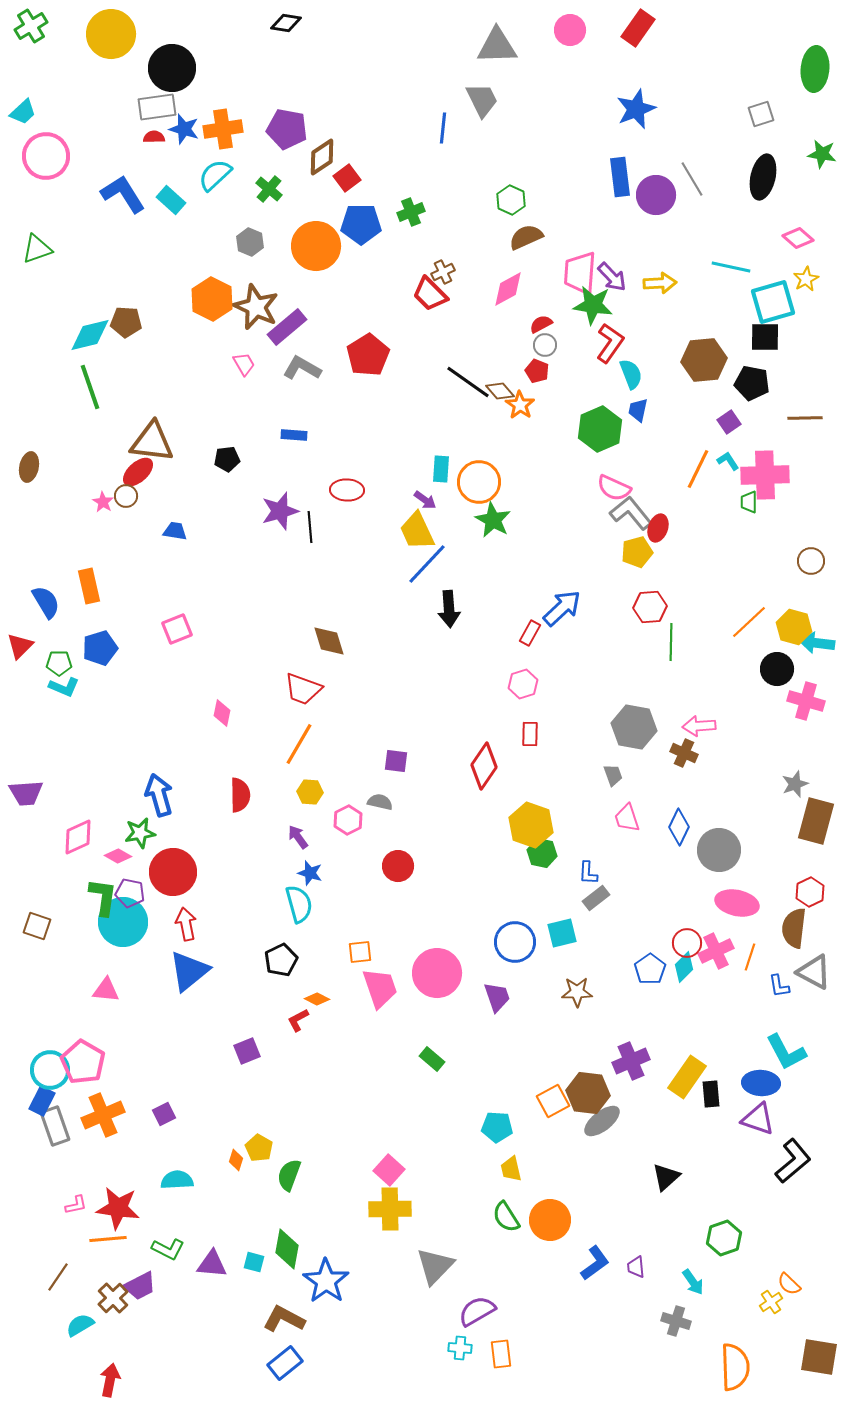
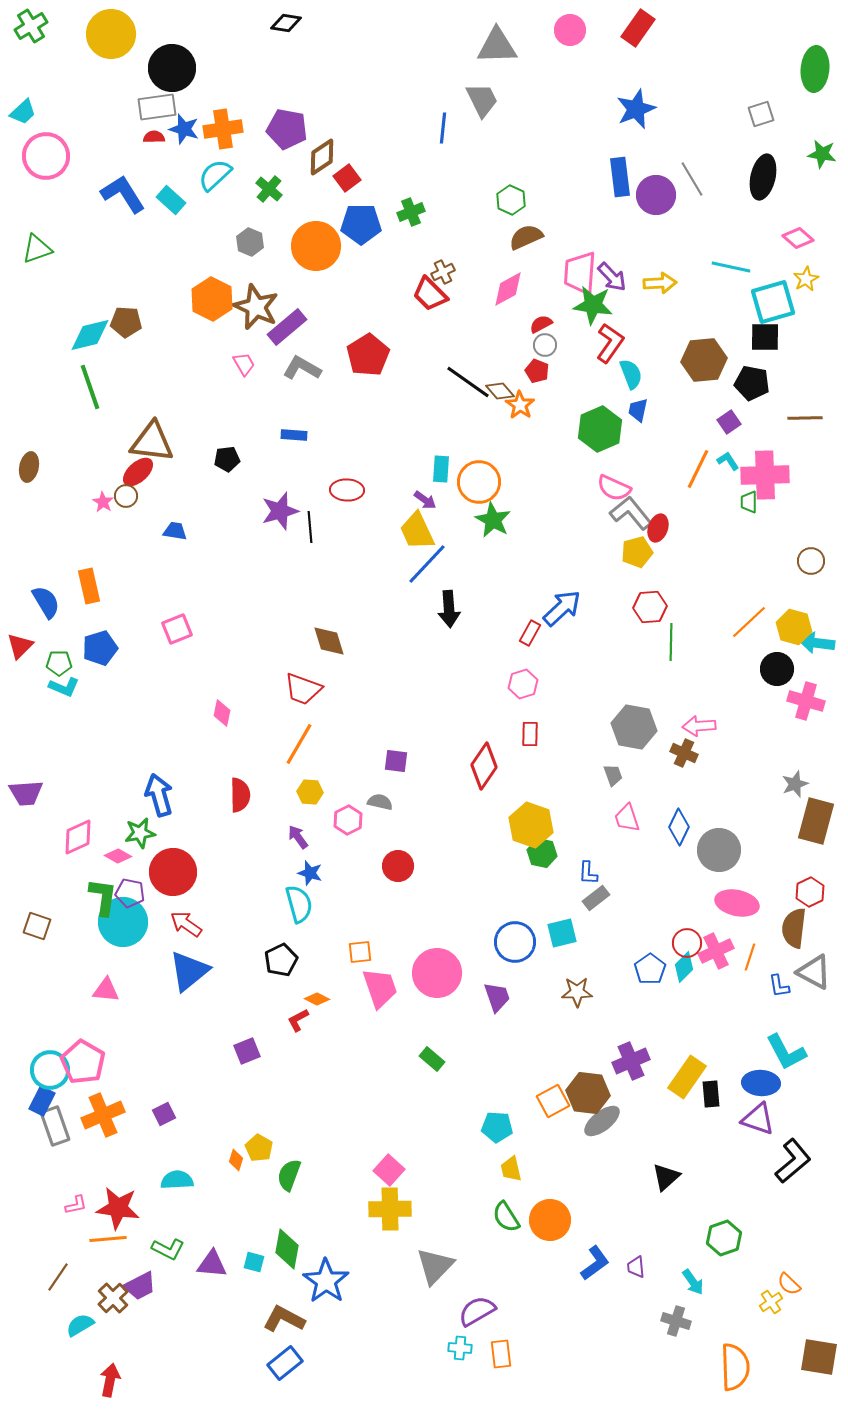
red arrow at (186, 924): rotated 44 degrees counterclockwise
